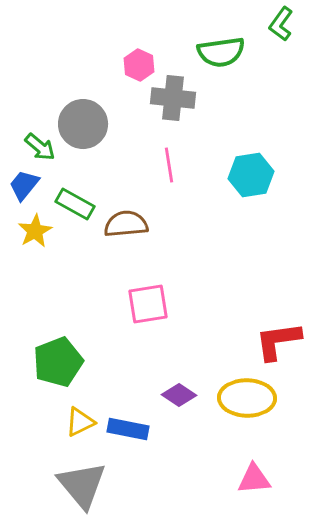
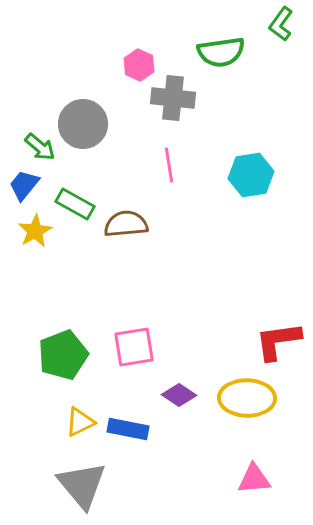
pink square: moved 14 px left, 43 px down
green pentagon: moved 5 px right, 7 px up
